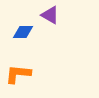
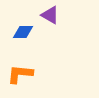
orange L-shape: moved 2 px right
